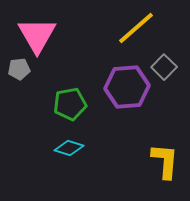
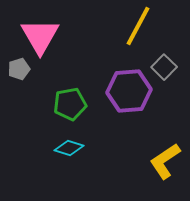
yellow line: moved 2 px right, 2 px up; rotated 21 degrees counterclockwise
pink triangle: moved 3 px right, 1 px down
gray pentagon: rotated 10 degrees counterclockwise
purple hexagon: moved 2 px right, 4 px down
yellow L-shape: rotated 129 degrees counterclockwise
